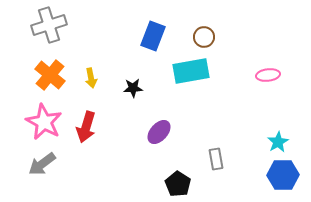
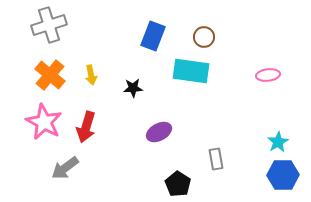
cyan rectangle: rotated 18 degrees clockwise
yellow arrow: moved 3 px up
purple ellipse: rotated 20 degrees clockwise
gray arrow: moved 23 px right, 4 px down
